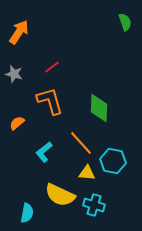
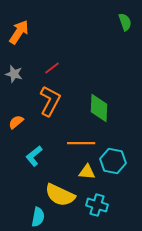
red line: moved 1 px down
orange L-shape: rotated 44 degrees clockwise
orange semicircle: moved 1 px left, 1 px up
orange line: rotated 48 degrees counterclockwise
cyan L-shape: moved 10 px left, 4 px down
yellow triangle: moved 1 px up
cyan cross: moved 3 px right
cyan semicircle: moved 11 px right, 4 px down
